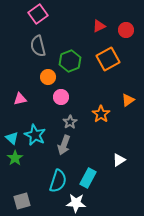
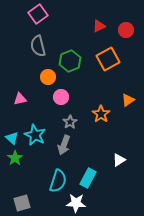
gray square: moved 2 px down
